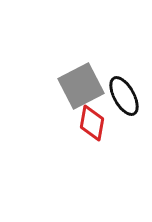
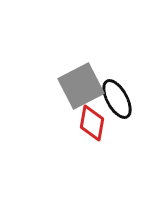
black ellipse: moved 7 px left, 3 px down
